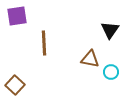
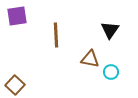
brown line: moved 12 px right, 8 px up
